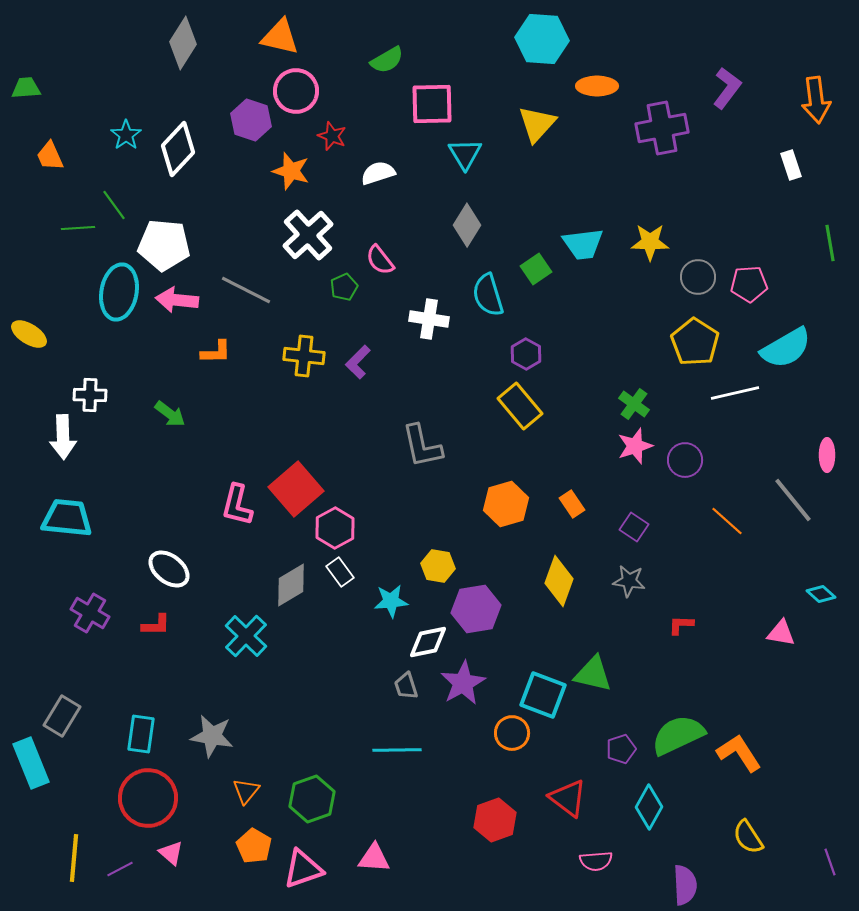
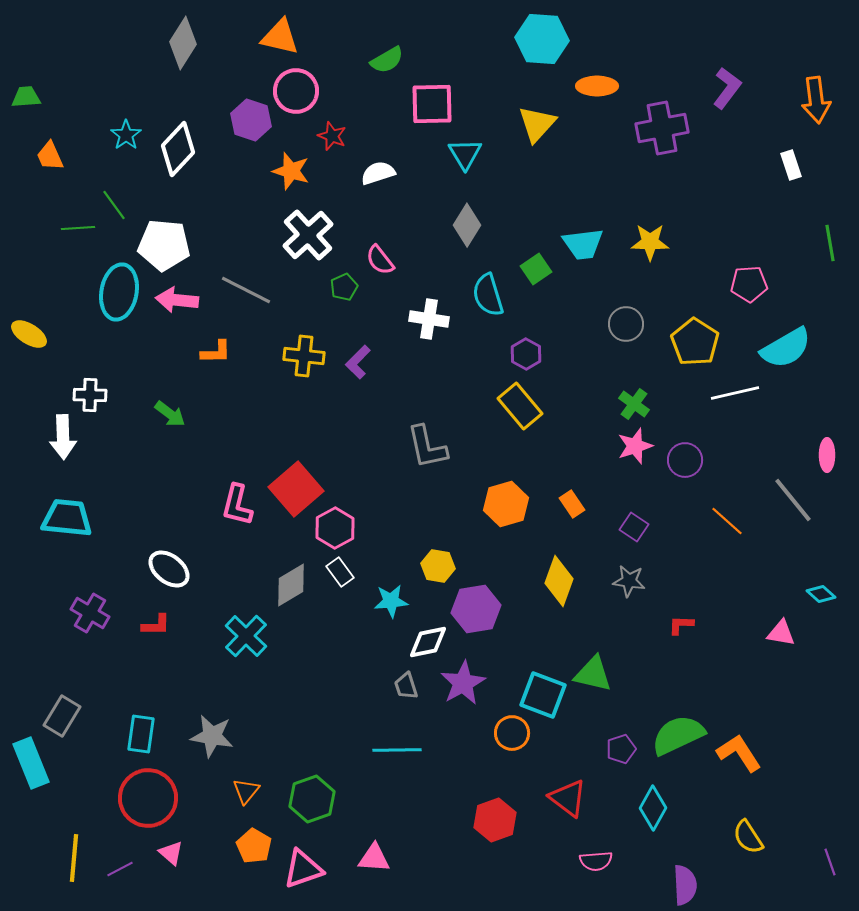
green trapezoid at (26, 88): moved 9 px down
gray circle at (698, 277): moved 72 px left, 47 px down
gray L-shape at (422, 446): moved 5 px right, 1 px down
cyan diamond at (649, 807): moved 4 px right, 1 px down
